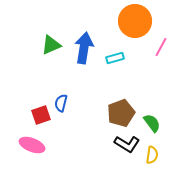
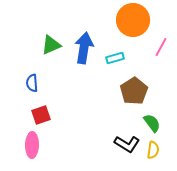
orange circle: moved 2 px left, 1 px up
blue semicircle: moved 29 px left, 20 px up; rotated 18 degrees counterclockwise
brown pentagon: moved 13 px right, 22 px up; rotated 12 degrees counterclockwise
pink ellipse: rotated 70 degrees clockwise
yellow semicircle: moved 1 px right, 5 px up
